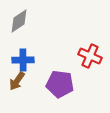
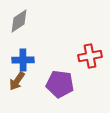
red cross: rotated 35 degrees counterclockwise
